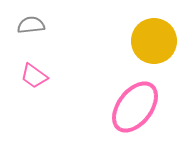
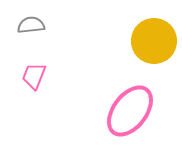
pink trapezoid: rotated 76 degrees clockwise
pink ellipse: moved 5 px left, 4 px down
